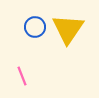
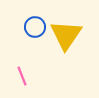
yellow triangle: moved 2 px left, 6 px down
